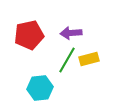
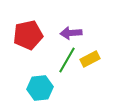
red pentagon: moved 1 px left
yellow rectangle: moved 1 px right; rotated 12 degrees counterclockwise
